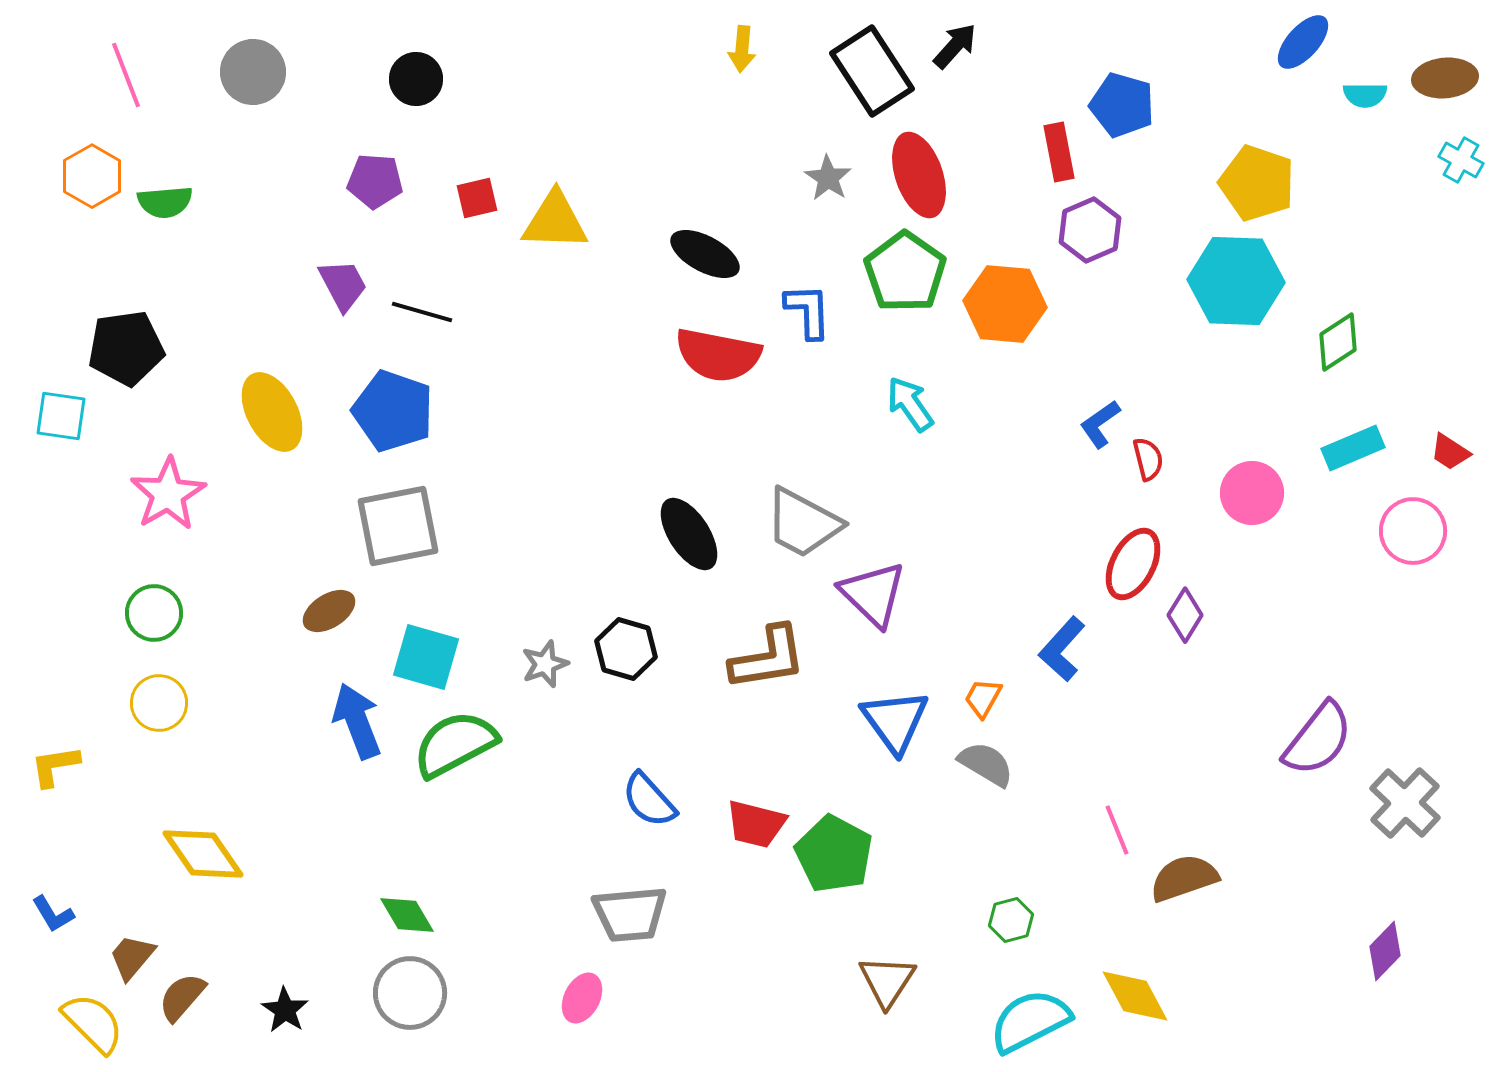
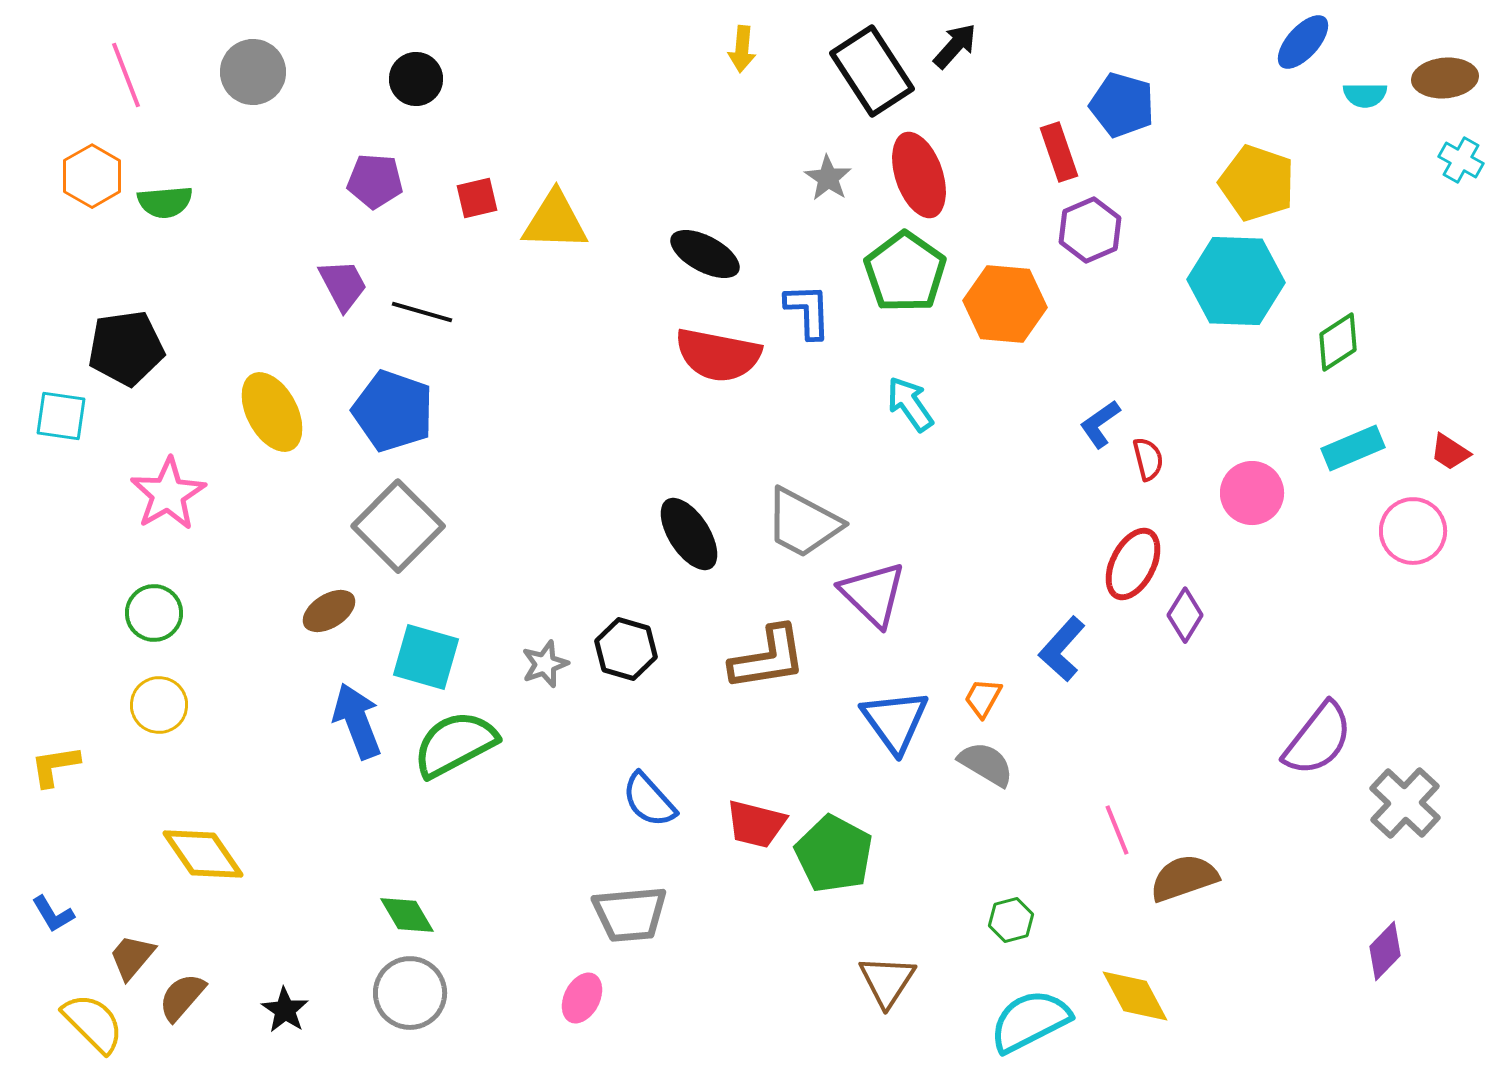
red rectangle at (1059, 152): rotated 8 degrees counterclockwise
gray square at (398, 526): rotated 34 degrees counterclockwise
yellow circle at (159, 703): moved 2 px down
